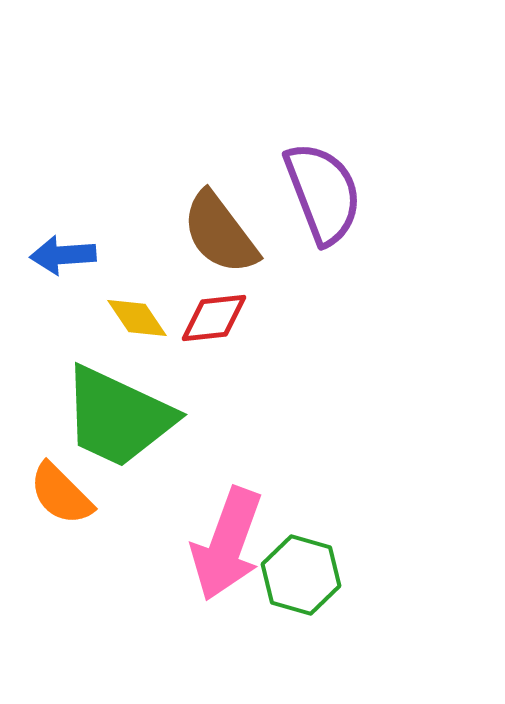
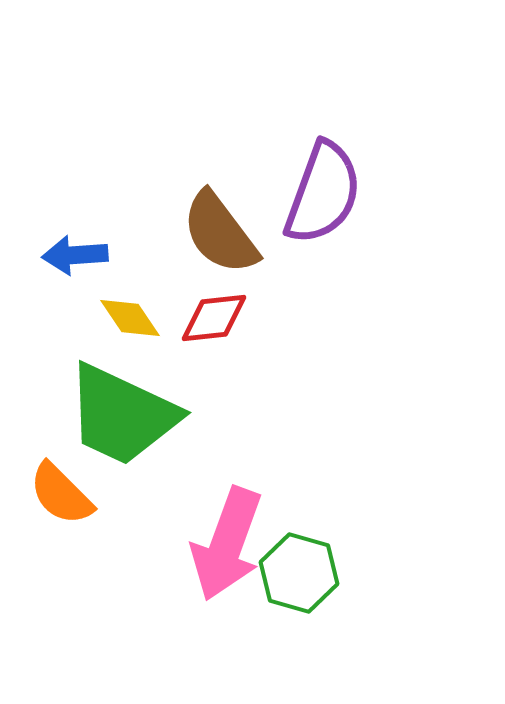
purple semicircle: rotated 41 degrees clockwise
blue arrow: moved 12 px right
yellow diamond: moved 7 px left
green trapezoid: moved 4 px right, 2 px up
green hexagon: moved 2 px left, 2 px up
